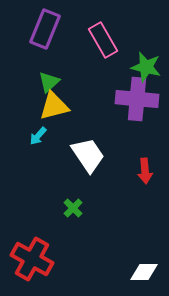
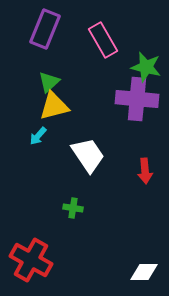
green cross: rotated 36 degrees counterclockwise
red cross: moved 1 px left, 1 px down
